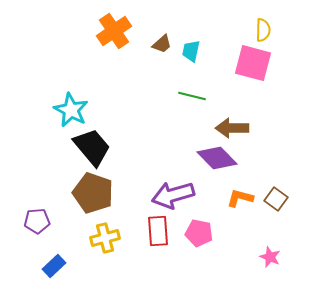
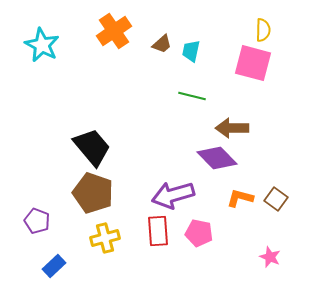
cyan star: moved 29 px left, 65 px up
purple pentagon: rotated 25 degrees clockwise
